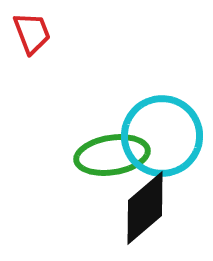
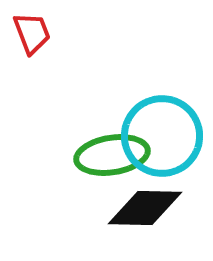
black diamond: rotated 42 degrees clockwise
